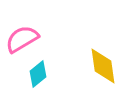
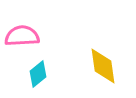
pink semicircle: moved 3 px up; rotated 28 degrees clockwise
